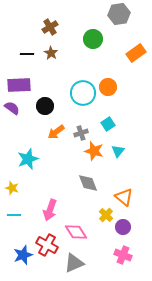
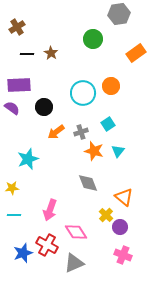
brown cross: moved 33 px left
orange circle: moved 3 px right, 1 px up
black circle: moved 1 px left, 1 px down
gray cross: moved 1 px up
yellow star: rotated 24 degrees counterclockwise
purple circle: moved 3 px left
blue star: moved 2 px up
